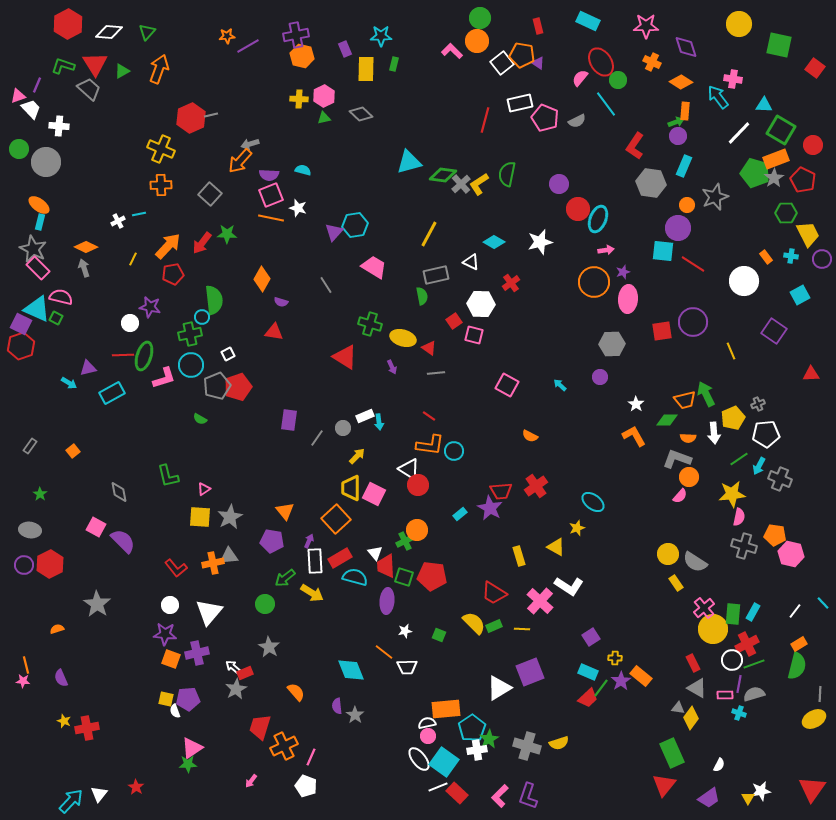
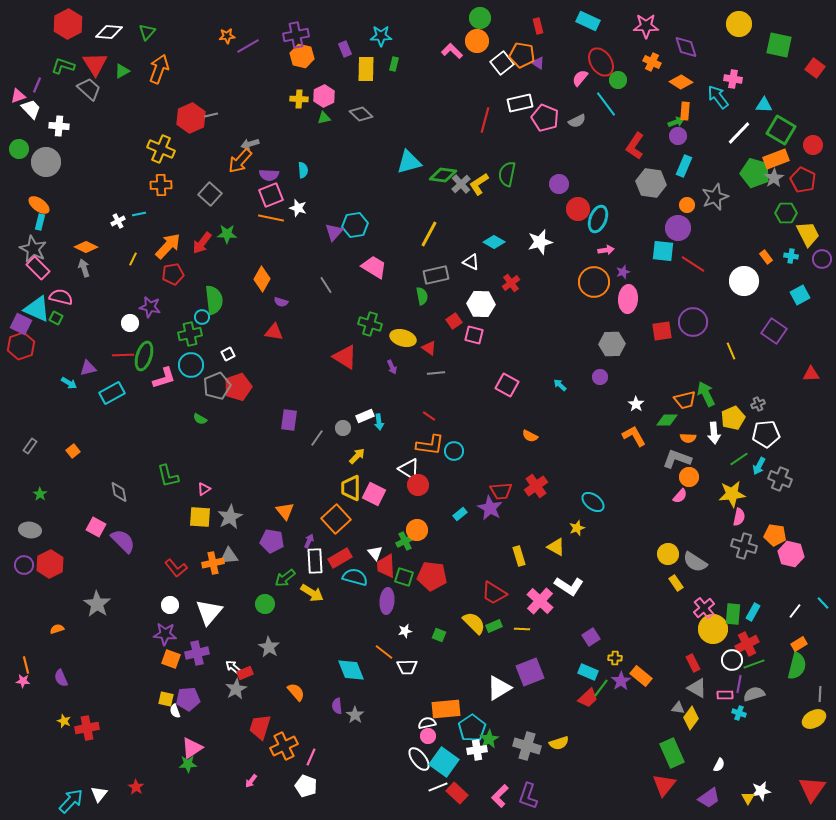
cyan semicircle at (303, 170): rotated 70 degrees clockwise
